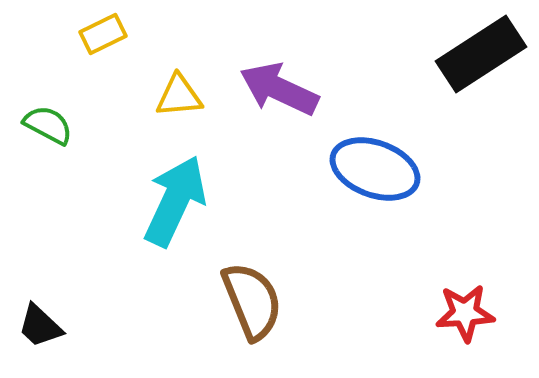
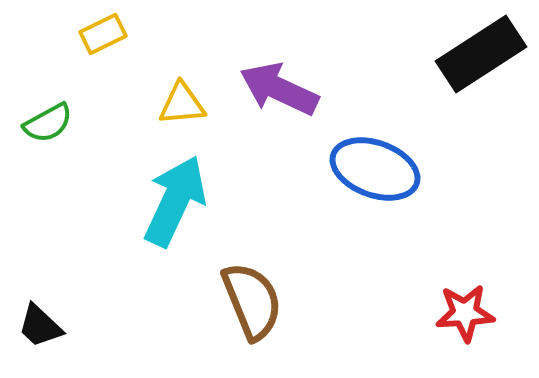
yellow triangle: moved 3 px right, 8 px down
green semicircle: moved 2 px up; rotated 123 degrees clockwise
